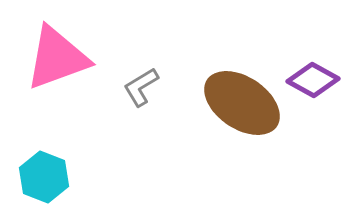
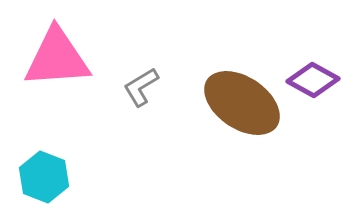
pink triangle: rotated 16 degrees clockwise
